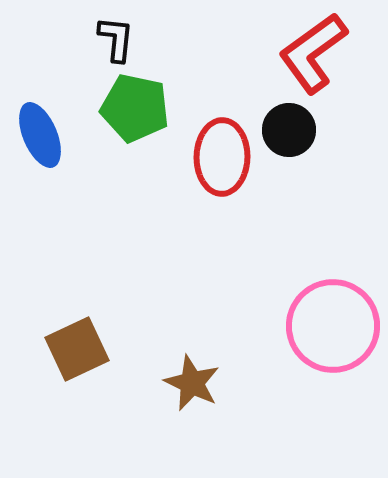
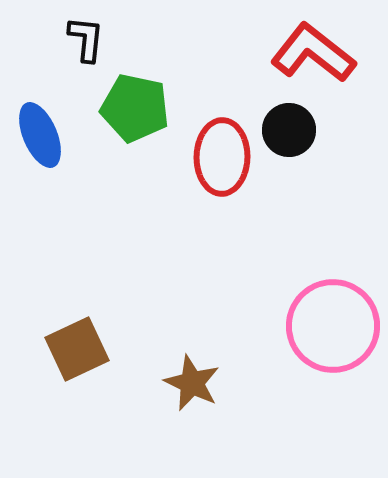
black L-shape: moved 30 px left
red L-shape: rotated 74 degrees clockwise
